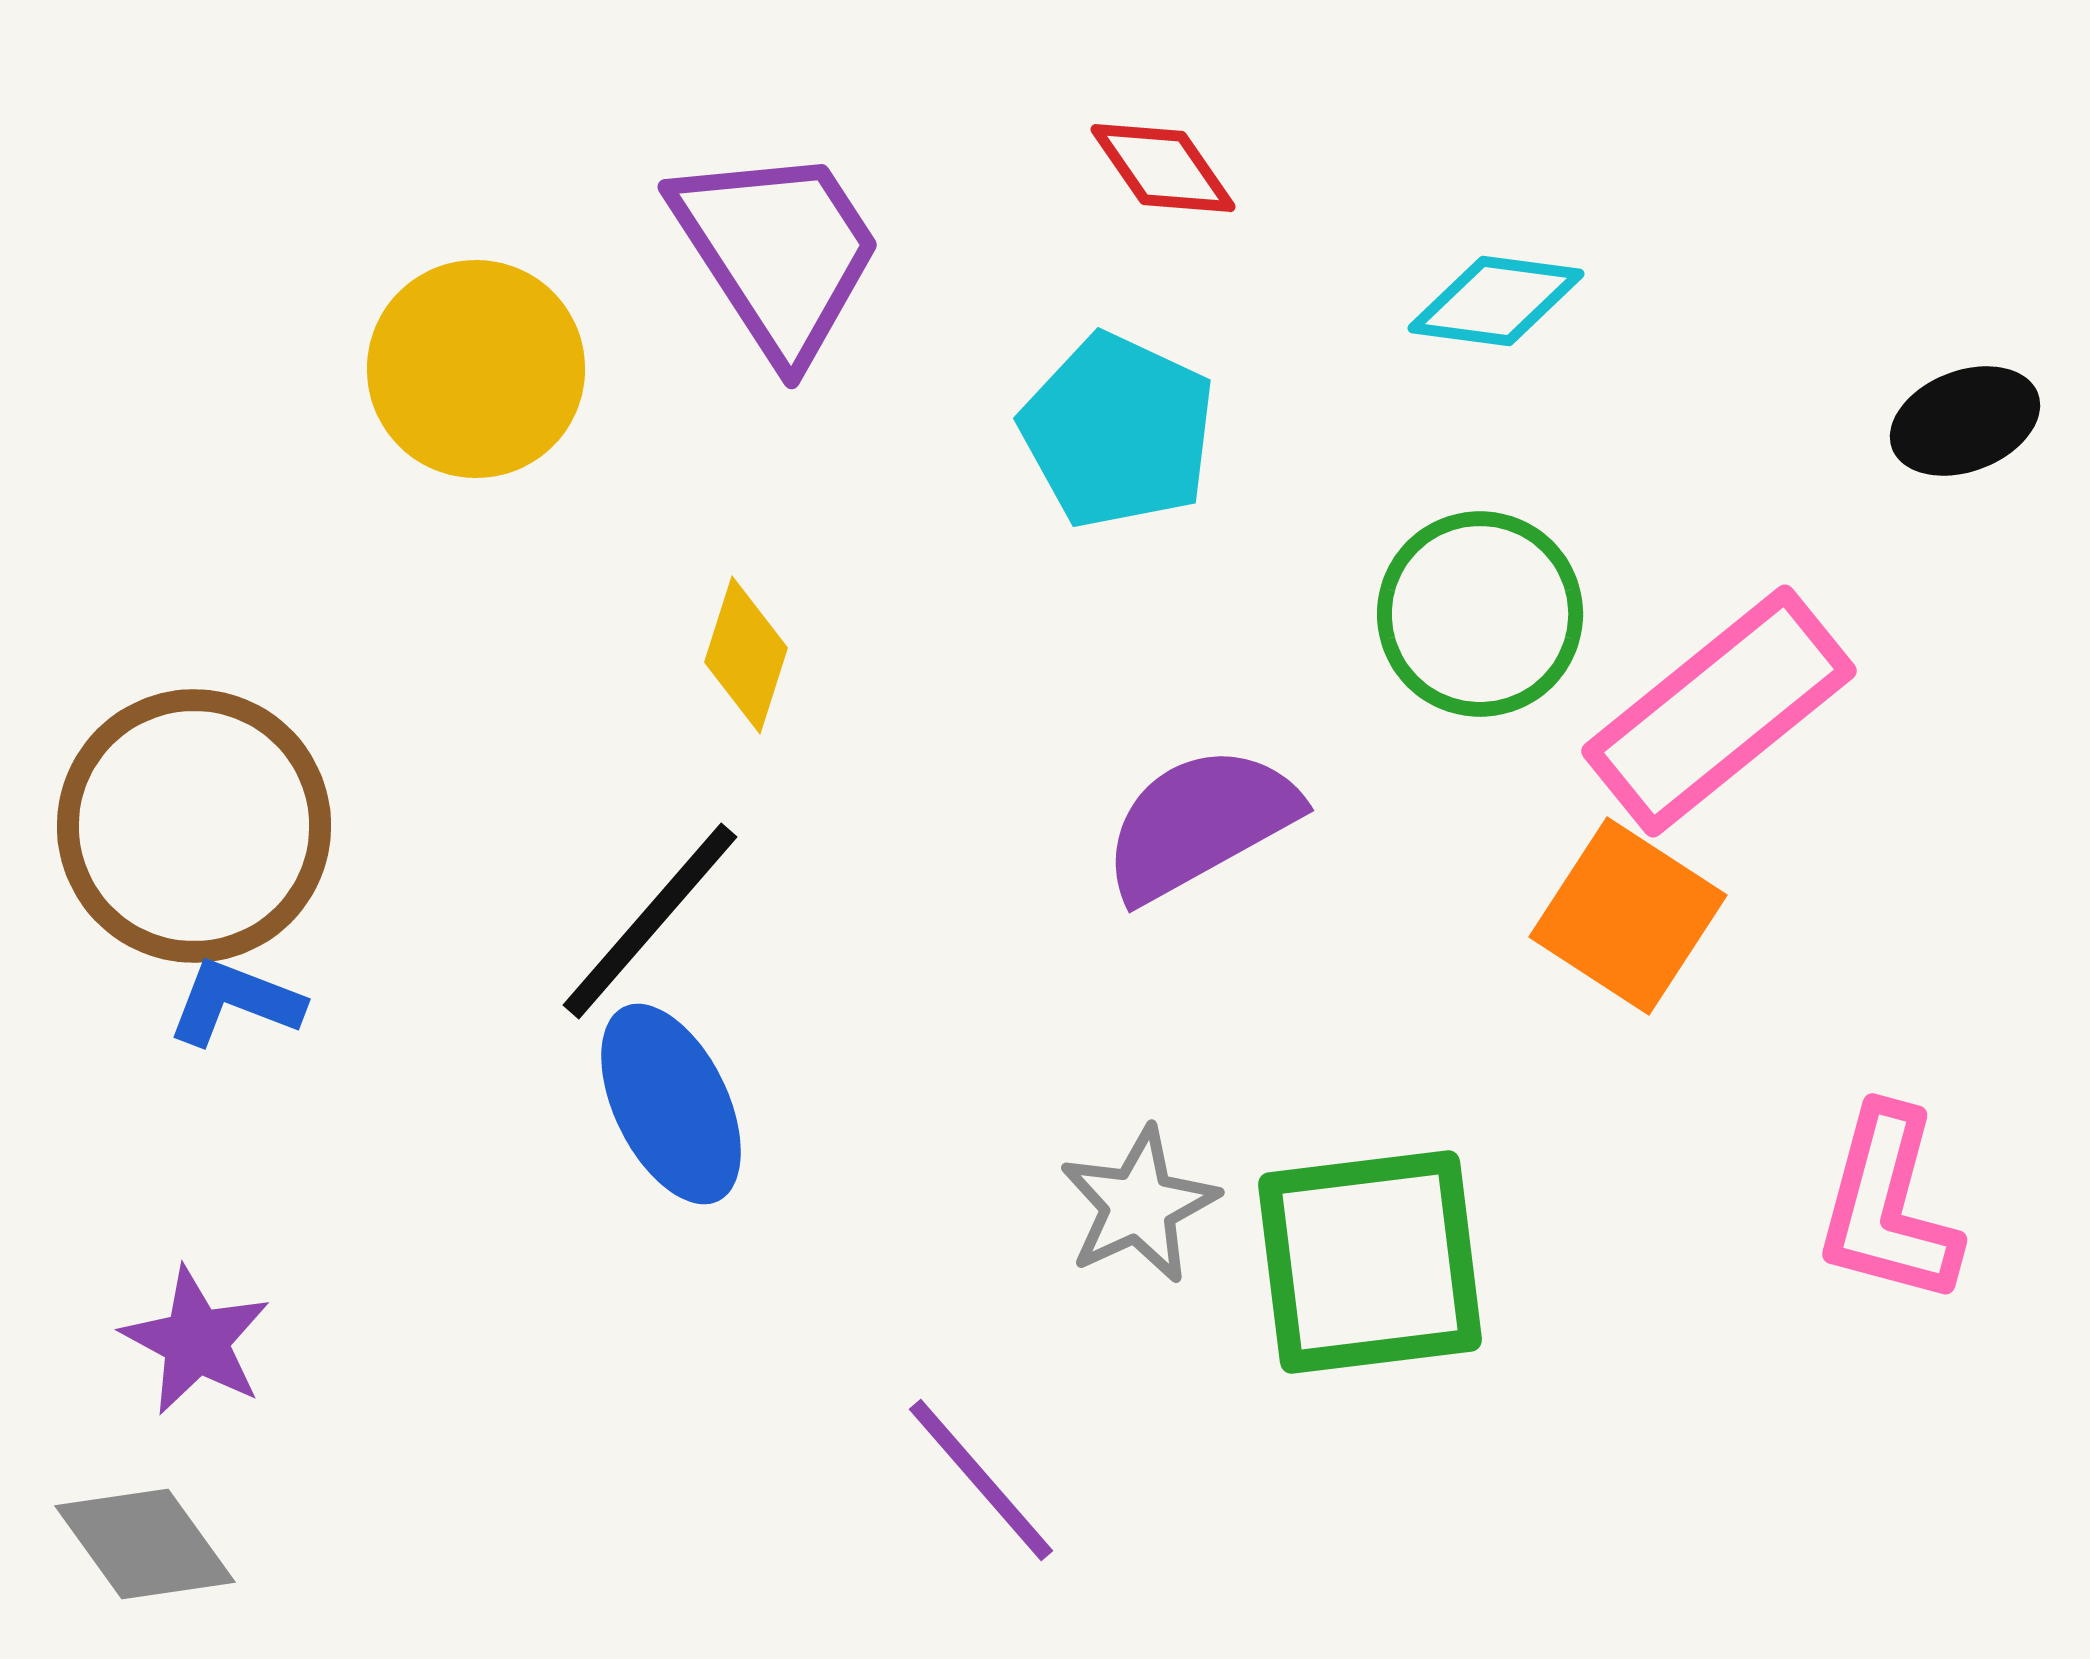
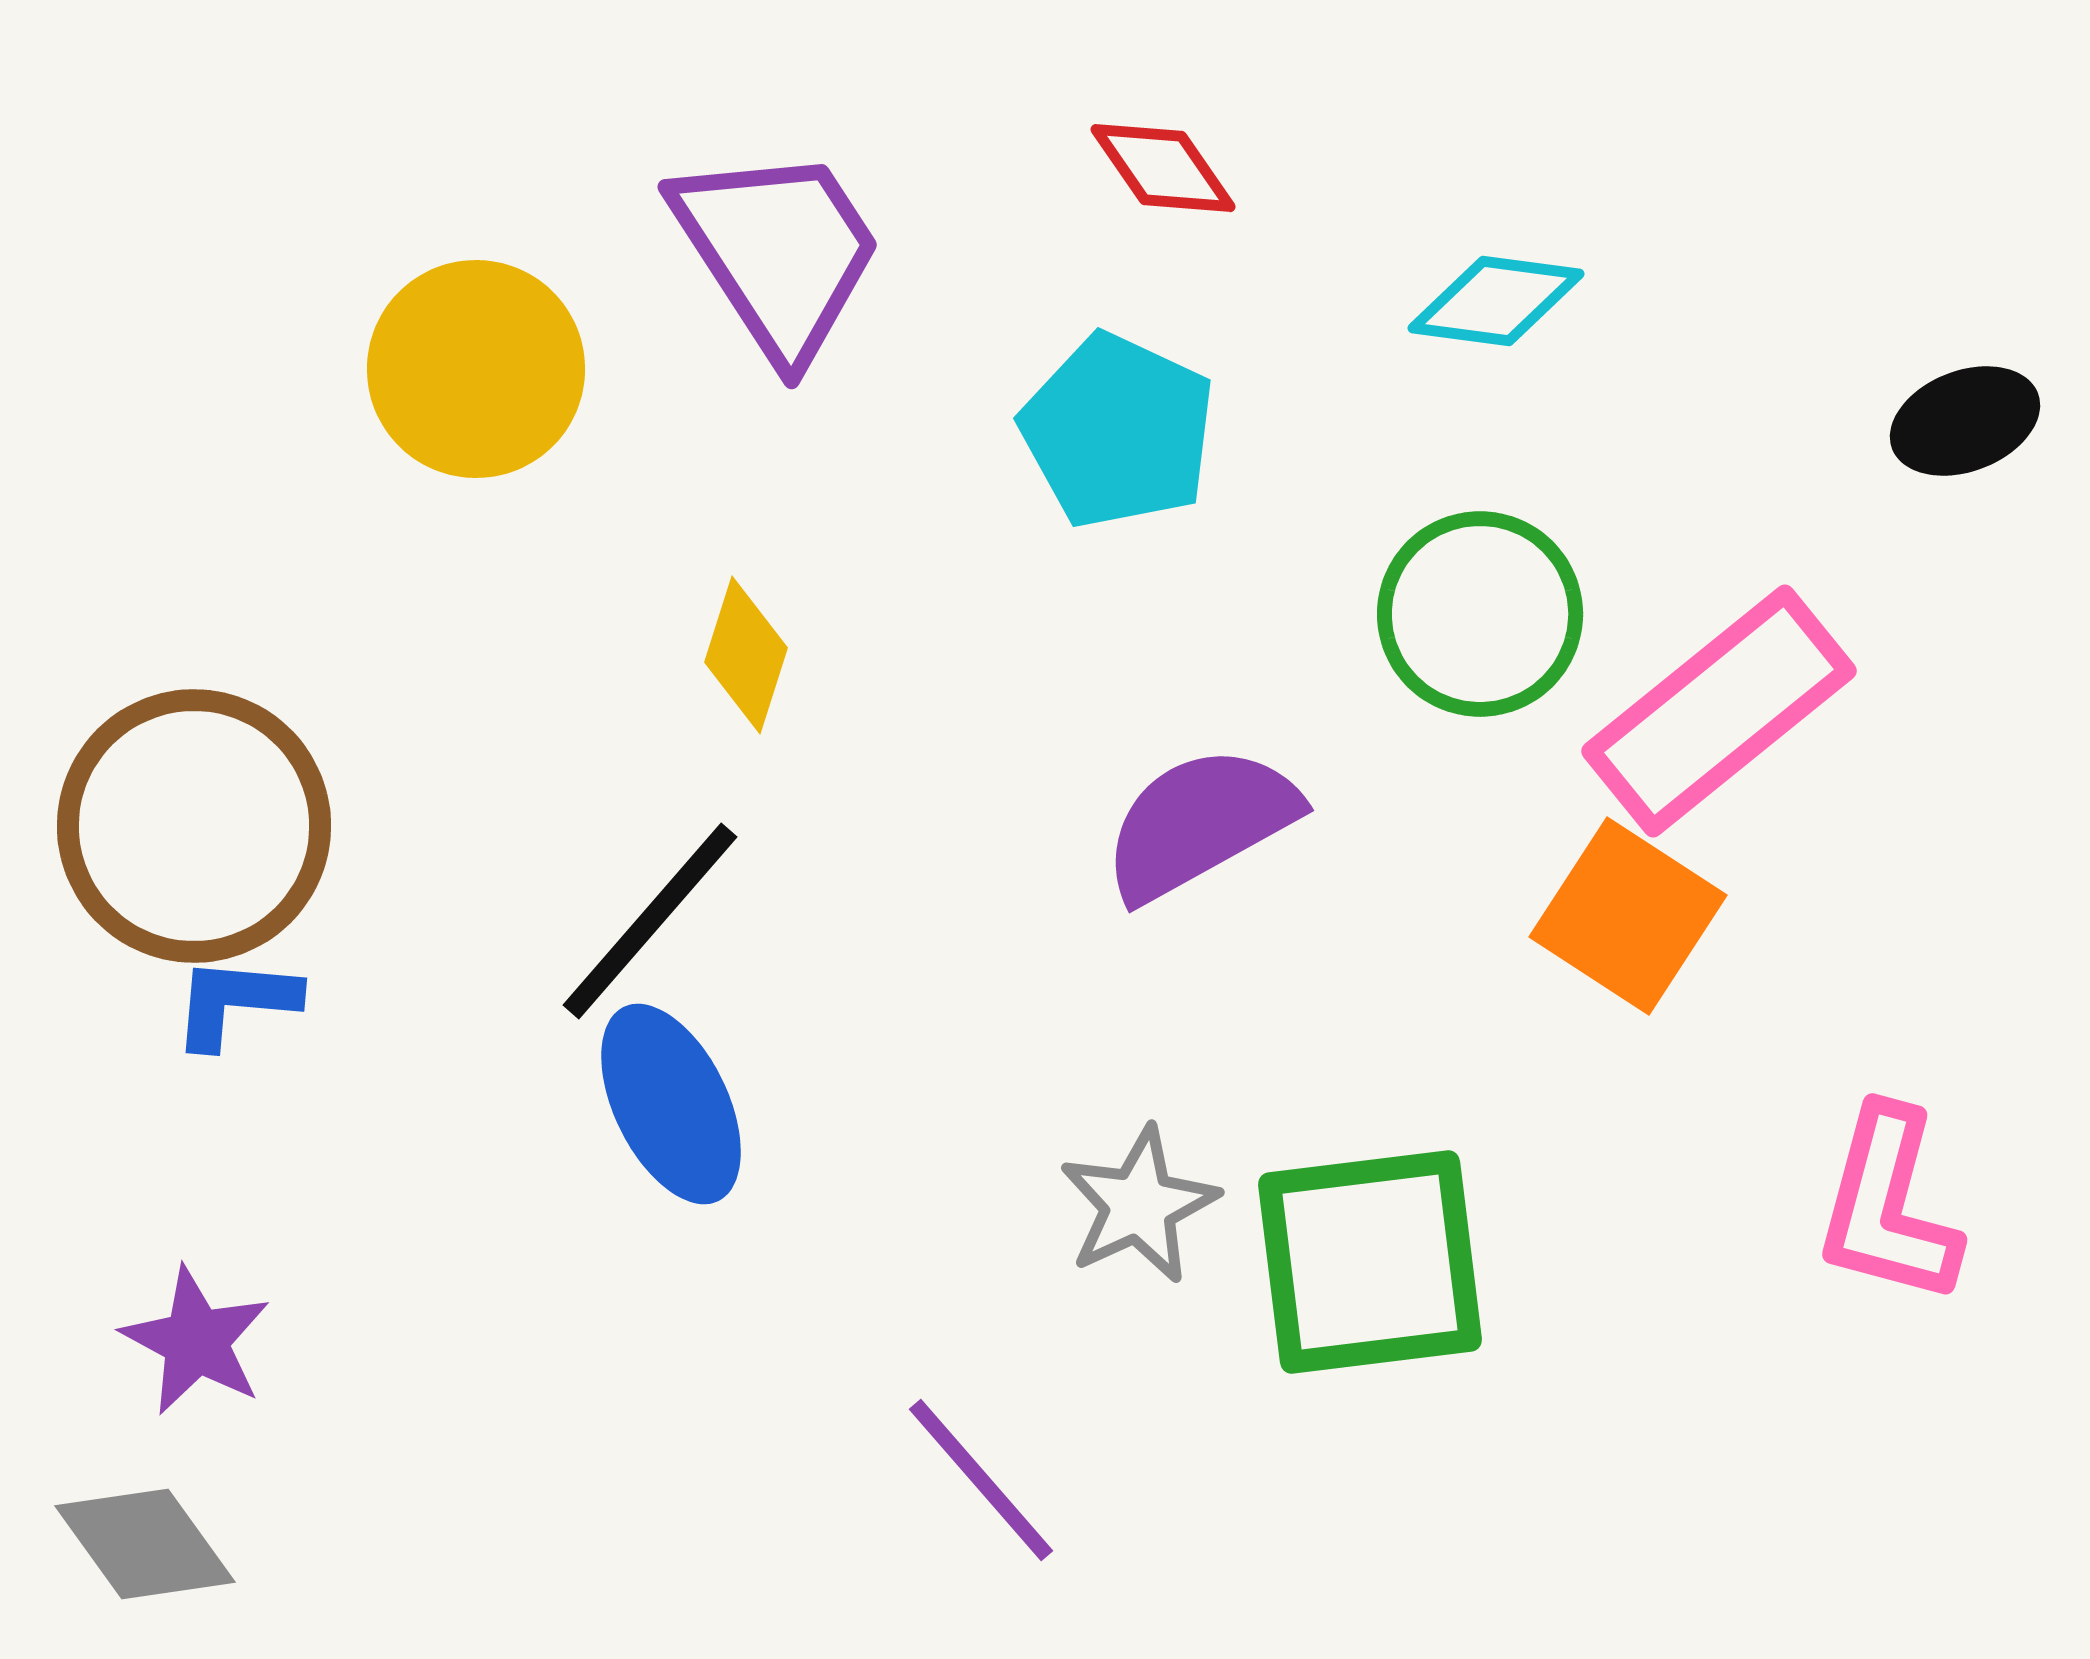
blue L-shape: rotated 16 degrees counterclockwise
